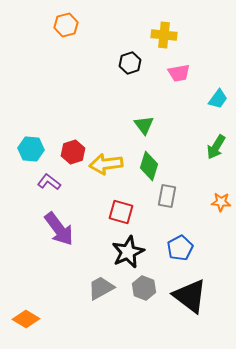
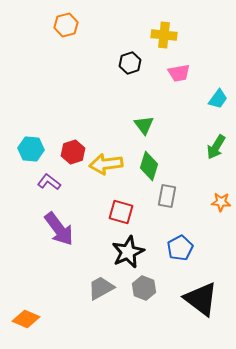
black triangle: moved 11 px right, 3 px down
orange diamond: rotated 8 degrees counterclockwise
